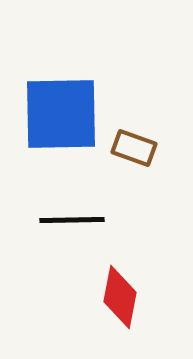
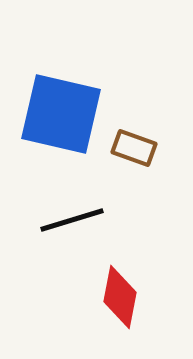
blue square: rotated 14 degrees clockwise
black line: rotated 16 degrees counterclockwise
